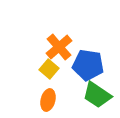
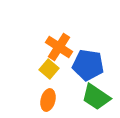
orange cross: rotated 16 degrees counterclockwise
green trapezoid: moved 1 px left, 2 px down
